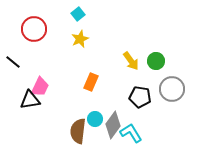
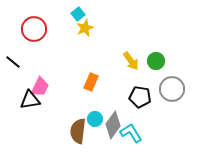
yellow star: moved 5 px right, 11 px up
